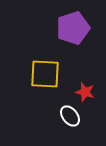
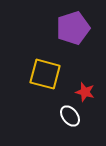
yellow square: rotated 12 degrees clockwise
